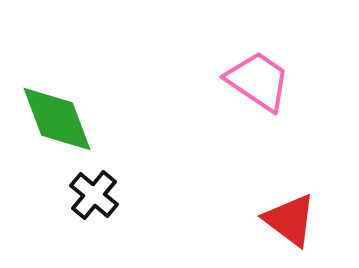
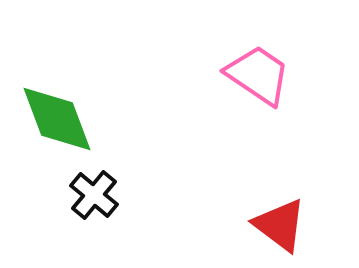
pink trapezoid: moved 6 px up
red triangle: moved 10 px left, 5 px down
